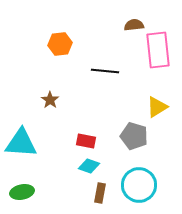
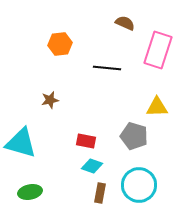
brown semicircle: moved 9 px left, 2 px up; rotated 30 degrees clockwise
pink rectangle: rotated 24 degrees clockwise
black line: moved 2 px right, 3 px up
brown star: rotated 24 degrees clockwise
yellow triangle: rotated 30 degrees clockwise
cyan triangle: rotated 12 degrees clockwise
cyan diamond: moved 3 px right
green ellipse: moved 8 px right
